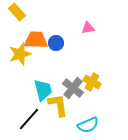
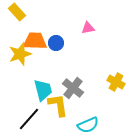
orange trapezoid: moved 1 px left, 1 px down
yellow cross: moved 24 px right
